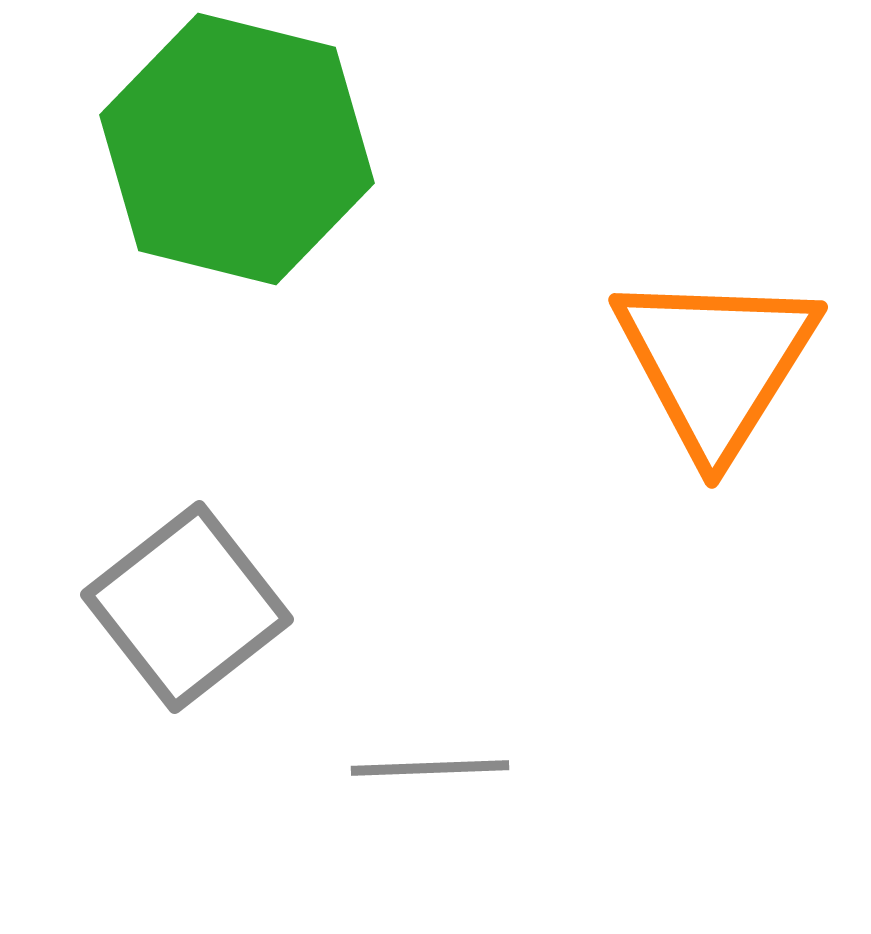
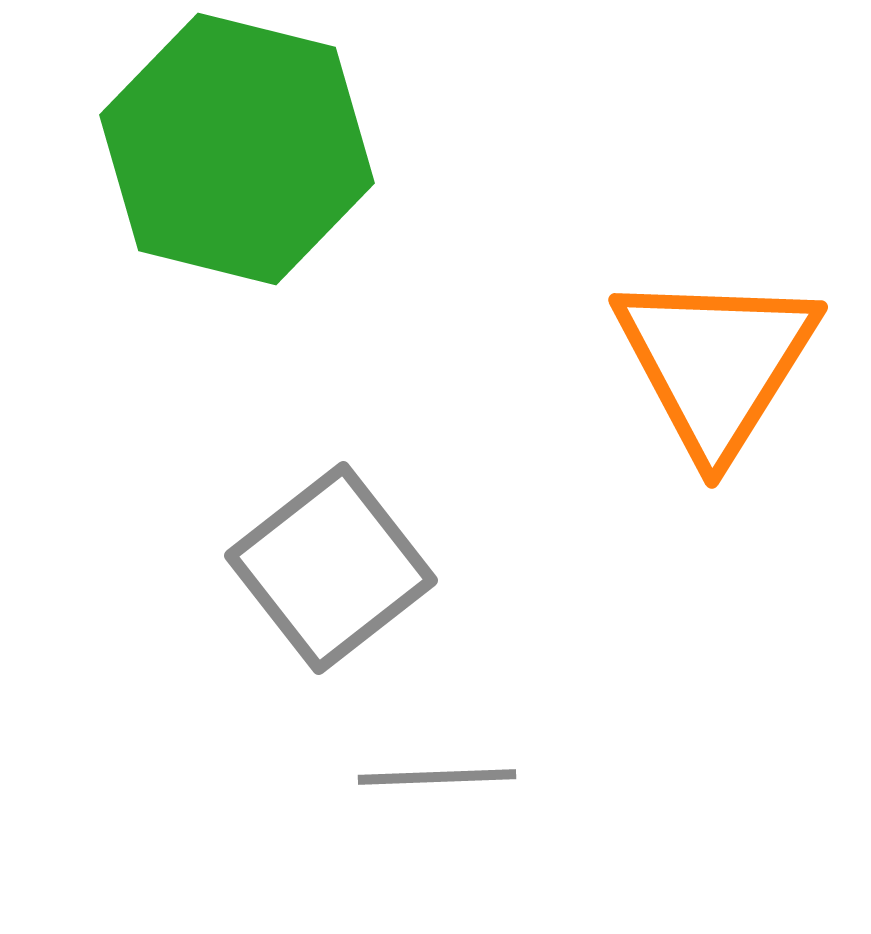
gray square: moved 144 px right, 39 px up
gray line: moved 7 px right, 9 px down
